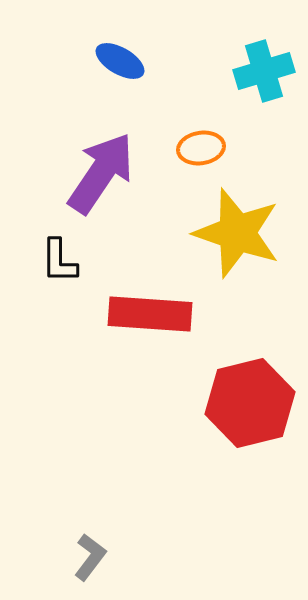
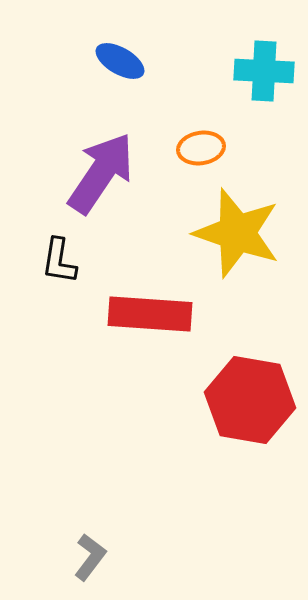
cyan cross: rotated 20 degrees clockwise
black L-shape: rotated 9 degrees clockwise
red hexagon: moved 3 px up; rotated 24 degrees clockwise
